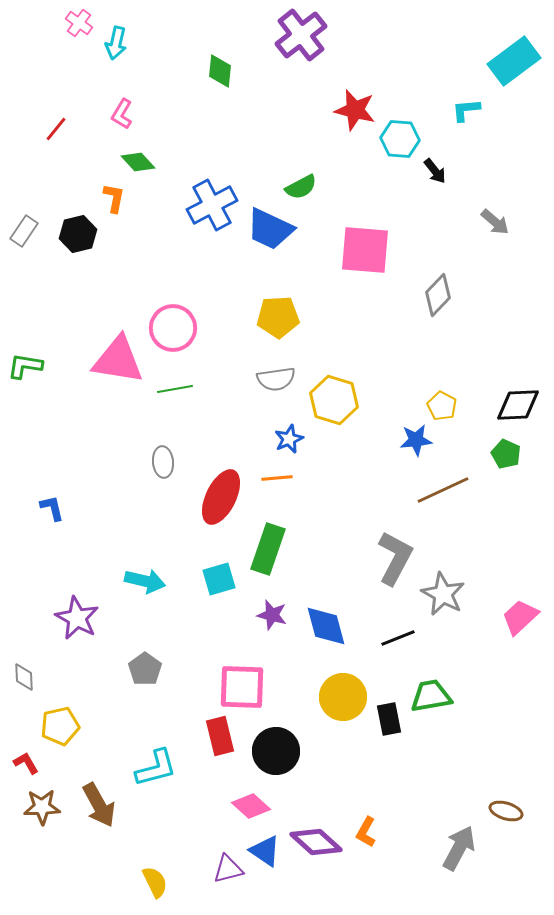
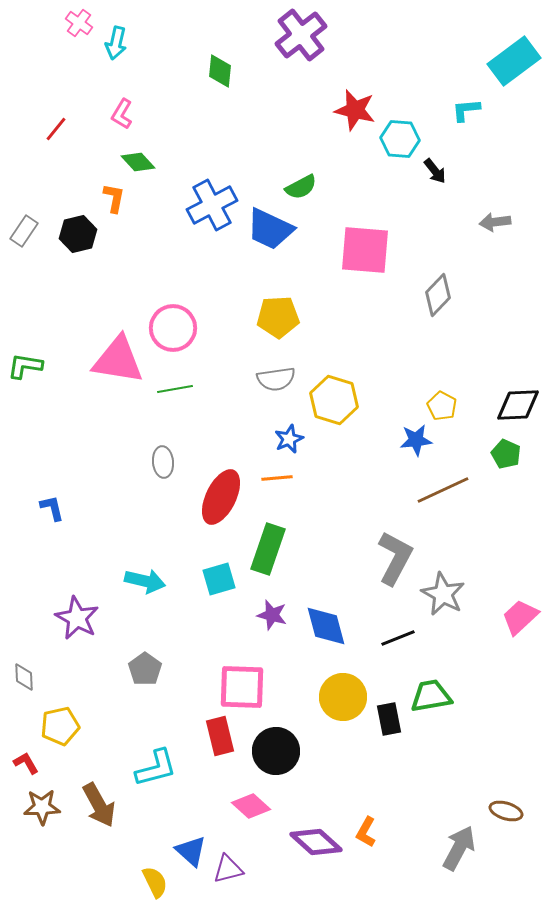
gray arrow at (495, 222): rotated 132 degrees clockwise
blue triangle at (265, 851): moved 74 px left; rotated 8 degrees clockwise
